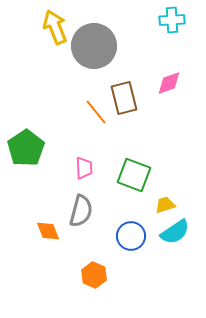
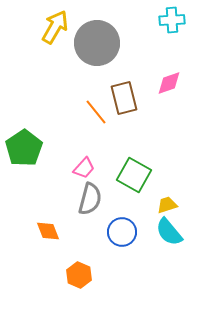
yellow arrow: rotated 52 degrees clockwise
gray circle: moved 3 px right, 3 px up
green pentagon: moved 2 px left
pink trapezoid: rotated 45 degrees clockwise
green square: rotated 8 degrees clockwise
yellow trapezoid: moved 2 px right
gray semicircle: moved 9 px right, 12 px up
cyan semicircle: moved 6 px left; rotated 84 degrees clockwise
blue circle: moved 9 px left, 4 px up
orange hexagon: moved 15 px left
